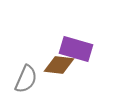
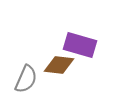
purple rectangle: moved 4 px right, 4 px up
